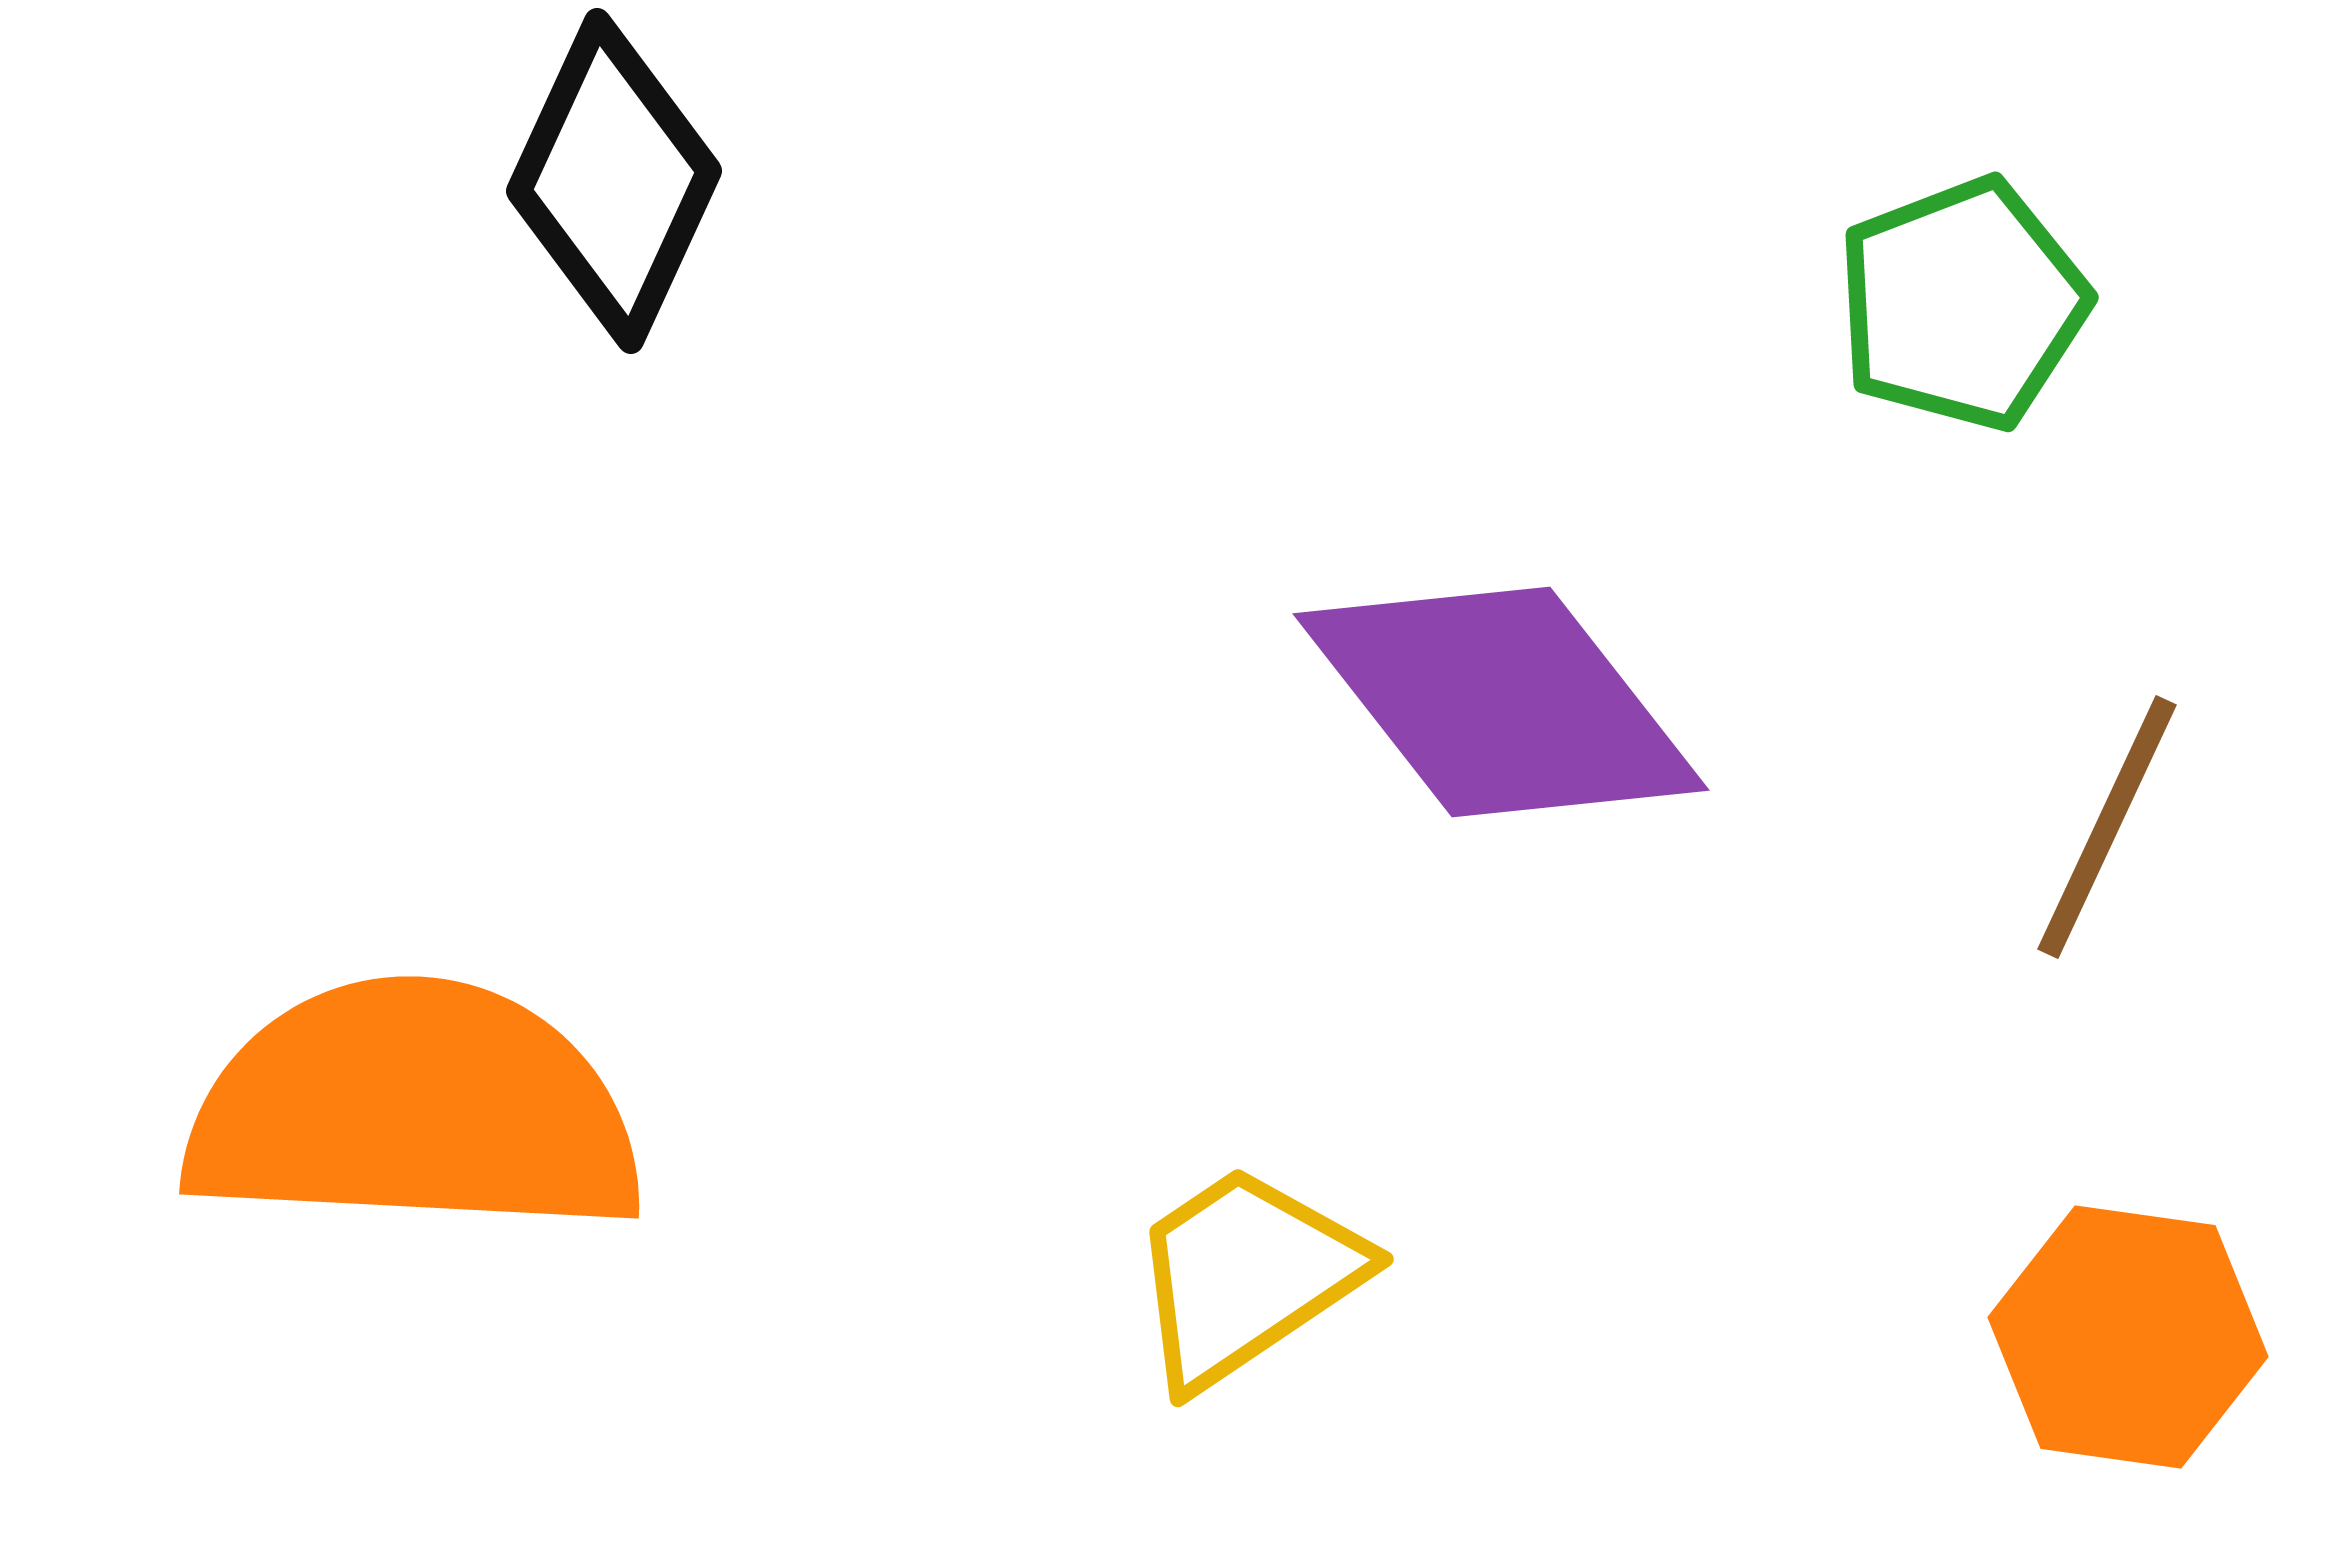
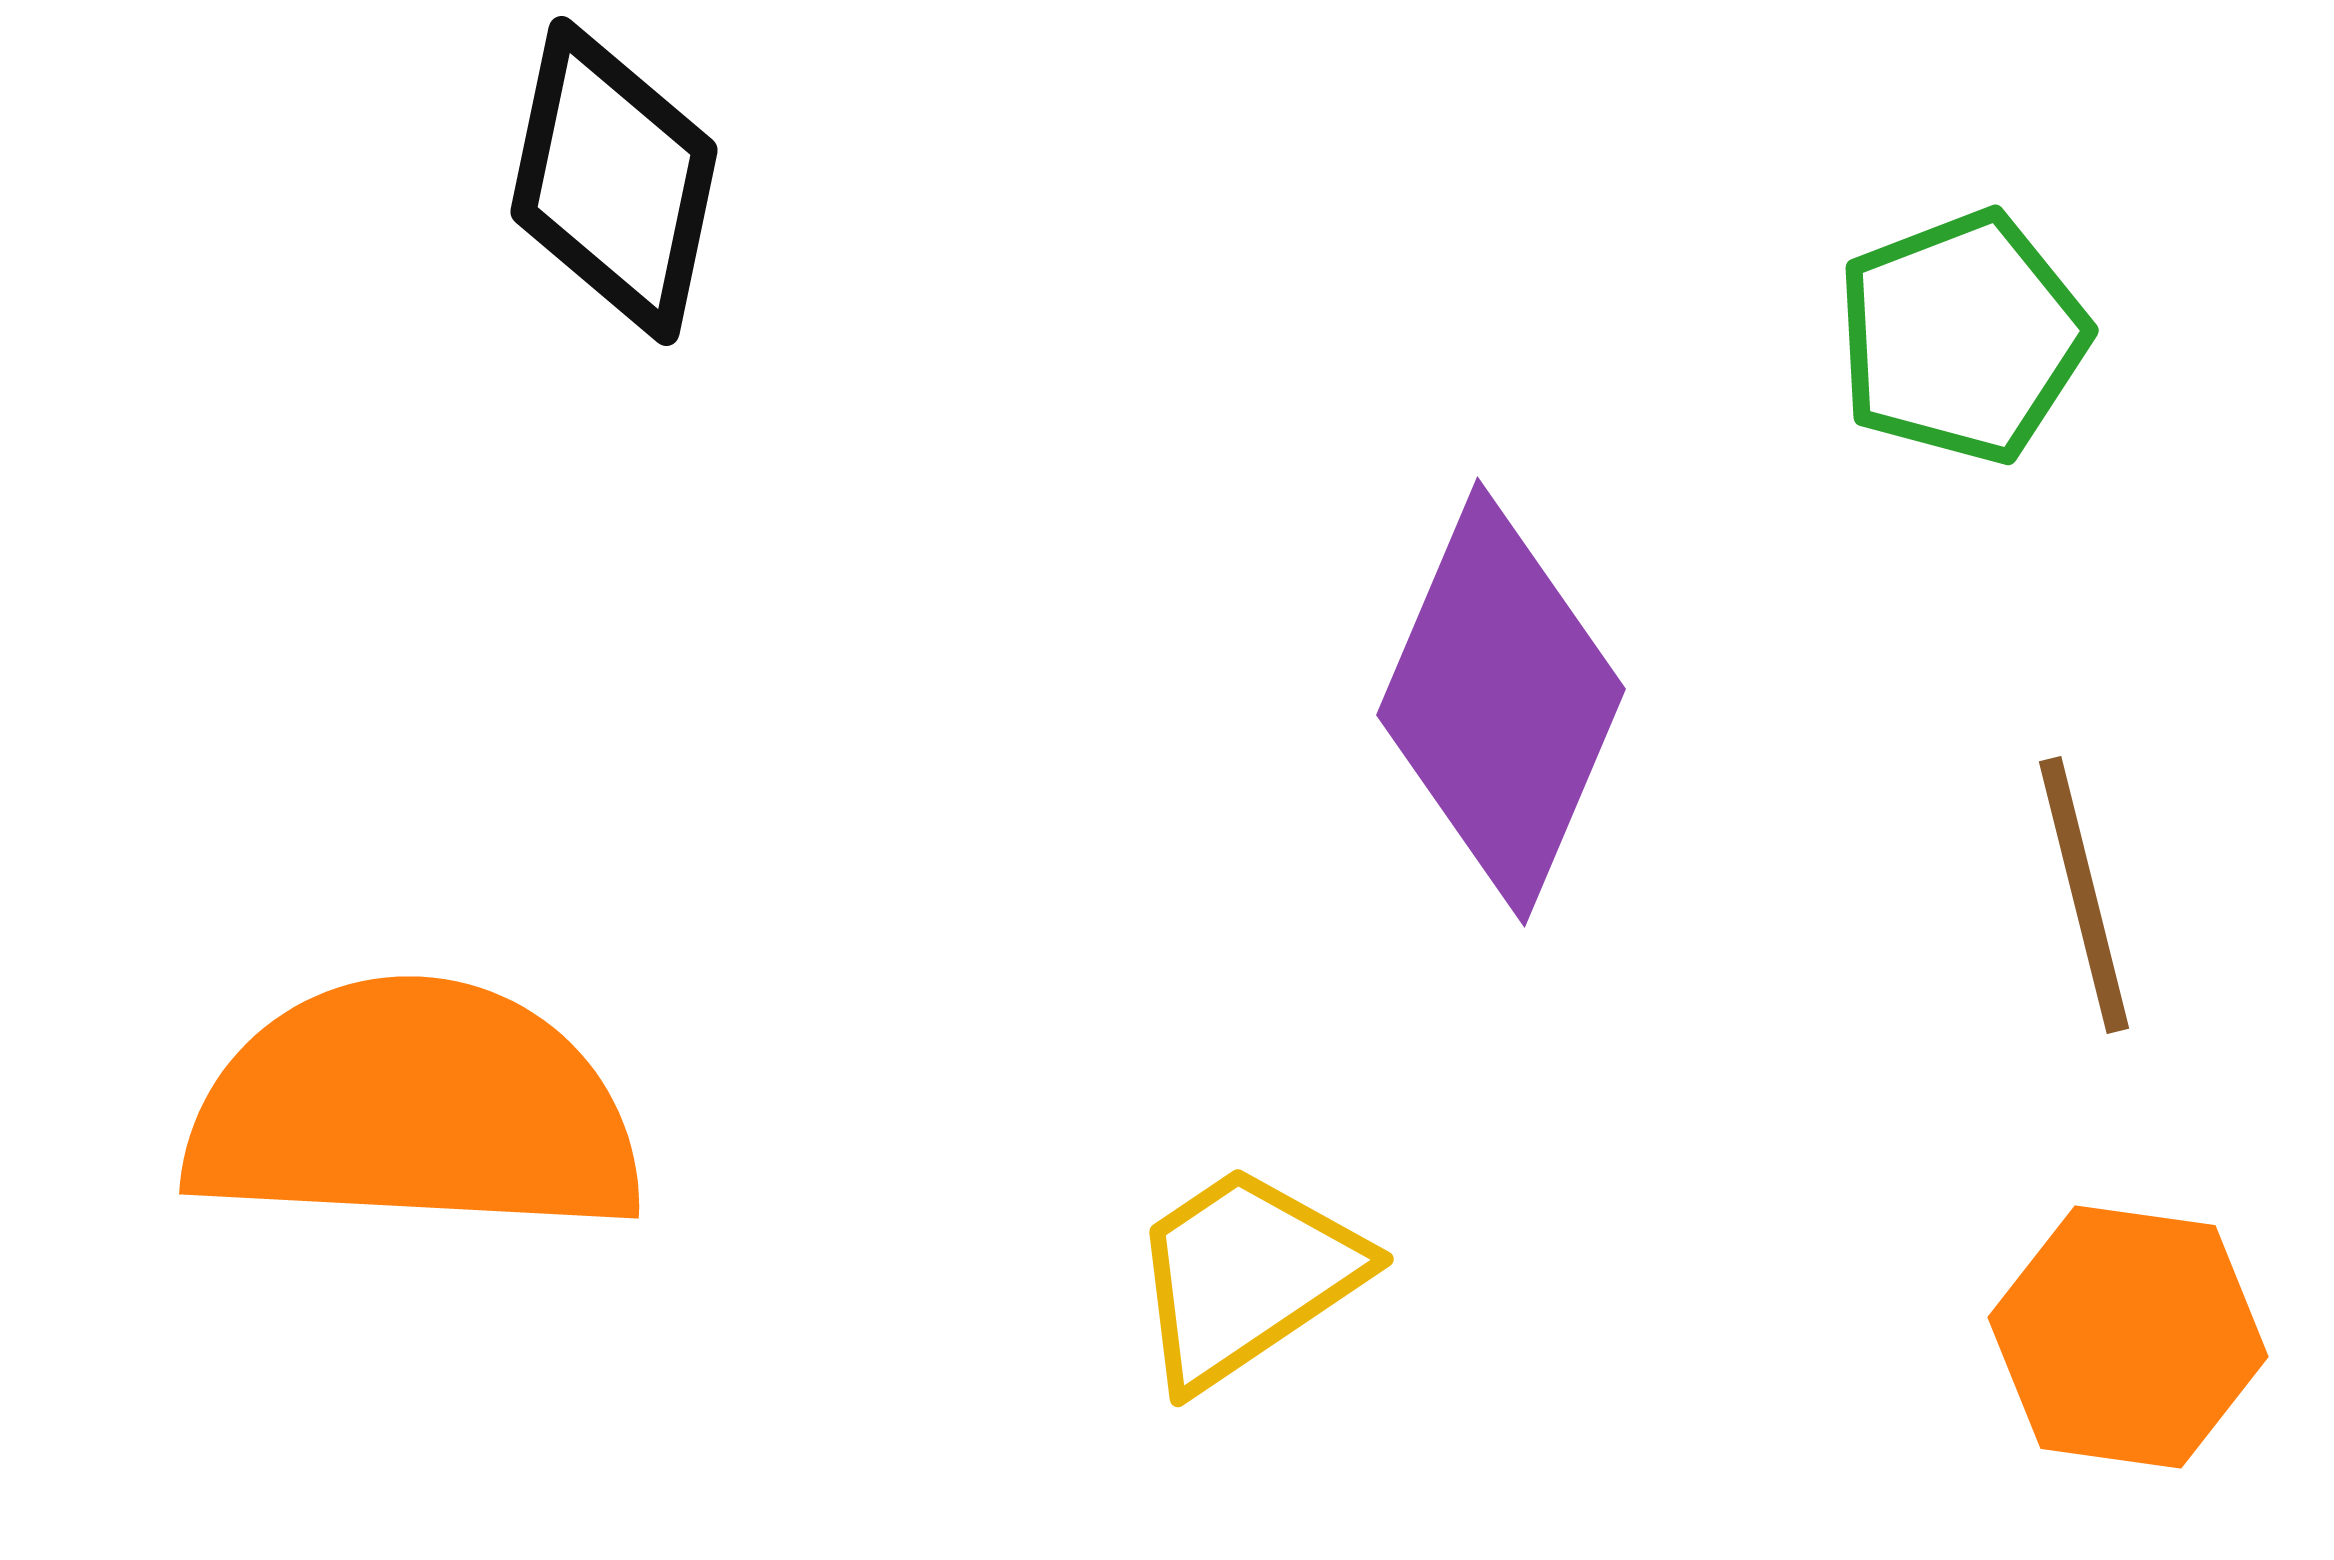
black diamond: rotated 13 degrees counterclockwise
green pentagon: moved 33 px down
purple diamond: rotated 61 degrees clockwise
brown line: moved 23 px left, 68 px down; rotated 39 degrees counterclockwise
